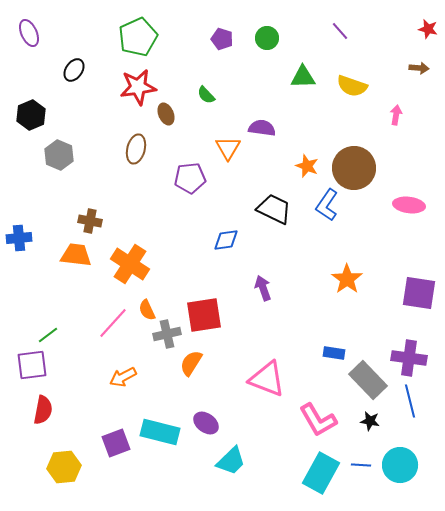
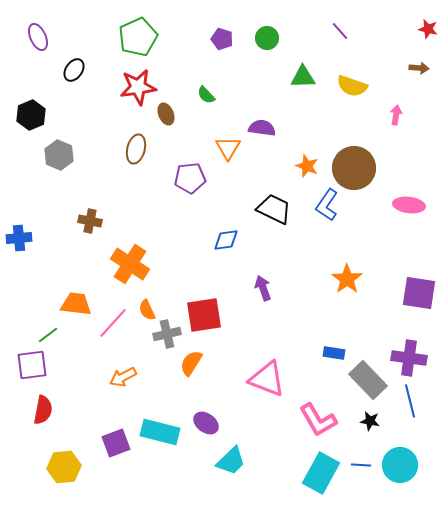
purple ellipse at (29, 33): moved 9 px right, 4 px down
orange trapezoid at (76, 255): moved 49 px down
